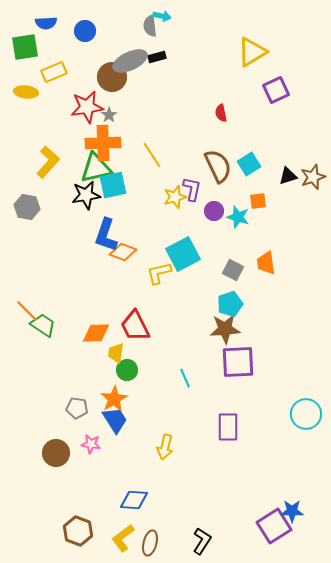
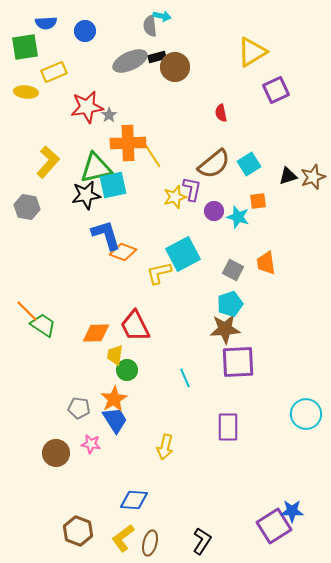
brown circle at (112, 77): moved 63 px right, 10 px up
orange cross at (103, 143): moved 25 px right
brown semicircle at (218, 166): moved 4 px left, 2 px up; rotated 76 degrees clockwise
blue L-shape at (106, 235): rotated 144 degrees clockwise
yellow trapezoid at (116, 353): moved 1 px left, 2 px down
gray pentagon at (77, 408): moved 2 px right
